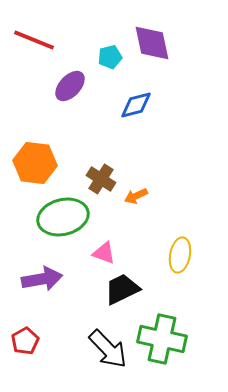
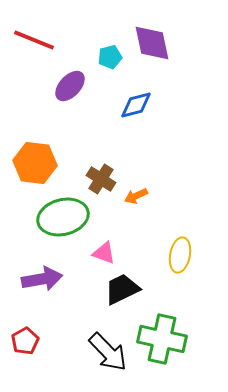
black arrow: moved 3 px down
